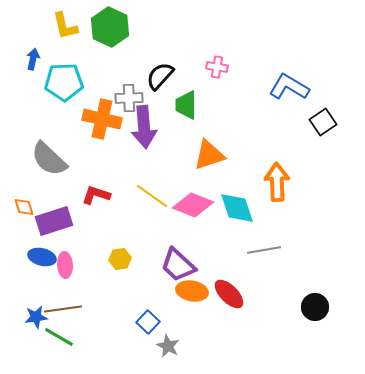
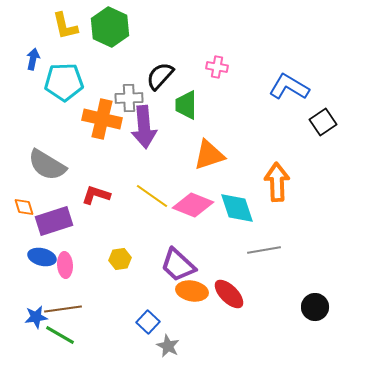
gray semicircle: moved 2 px left, 6 px down; rotated 12 degrees counterclockwise
green line: moved 1 px right, 2 px up
